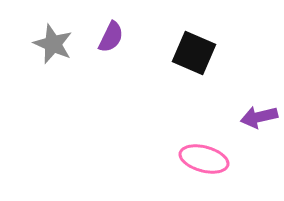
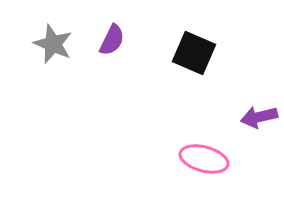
purple semicircle: moved 1 px right, 3 px down
